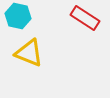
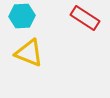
cyan hexagon: moved 4 px right; rotated 15 degrees counterclockwise
